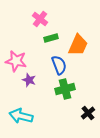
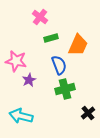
pink cross: moved 2 px up
purple star: rotated 24 degrees clockwise
